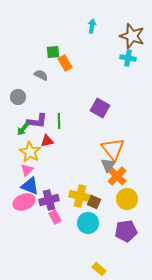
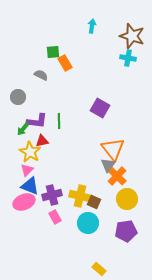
red triangle: moved 5 px left
purple cross: moved 3 px right, 5 px up
